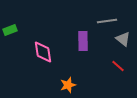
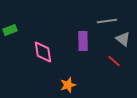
red line: moved 4 px left, 5 px up
